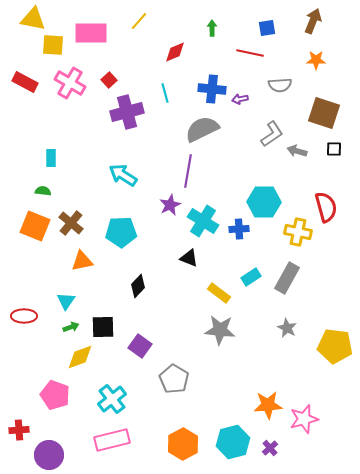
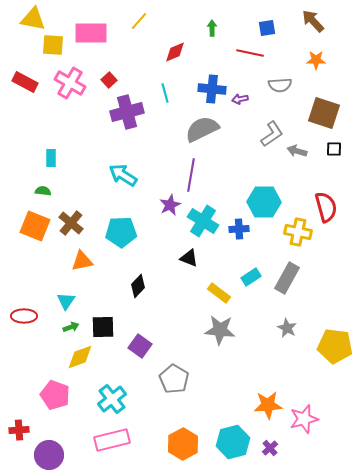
brown arrow at (313, 21): rotated 65 degrees counterclockwise
purple line at (188, 171): moved 3 px right, 4 px down
